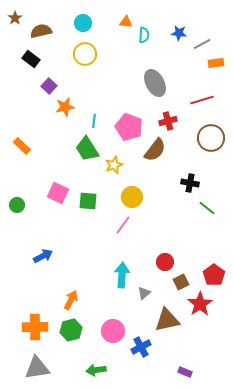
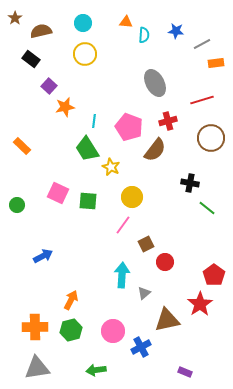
blue star at (179, 33): moved 3 px left, 2 px up
yellow star at (114, 165): moved 3 px left, 2 px down; rotated 24 degrees counterclockwise
brown square at (181, 282): moved 35 px left, 38 px up
